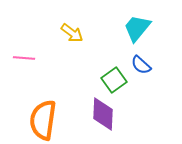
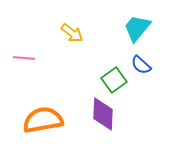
orange semicircle: rotated 72 degrees clockwise
